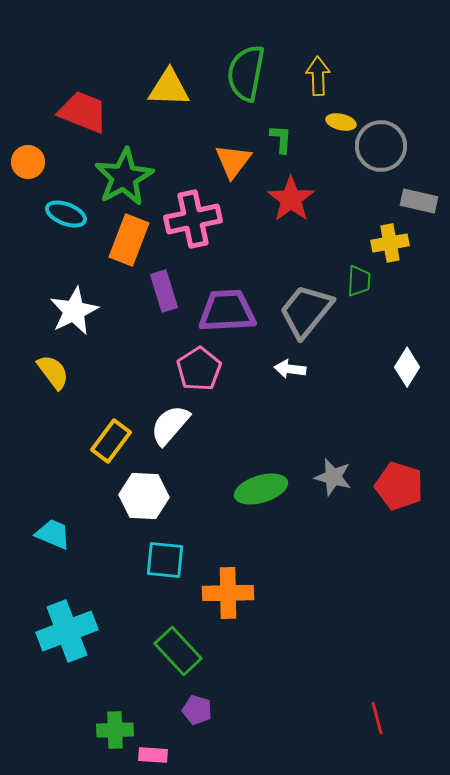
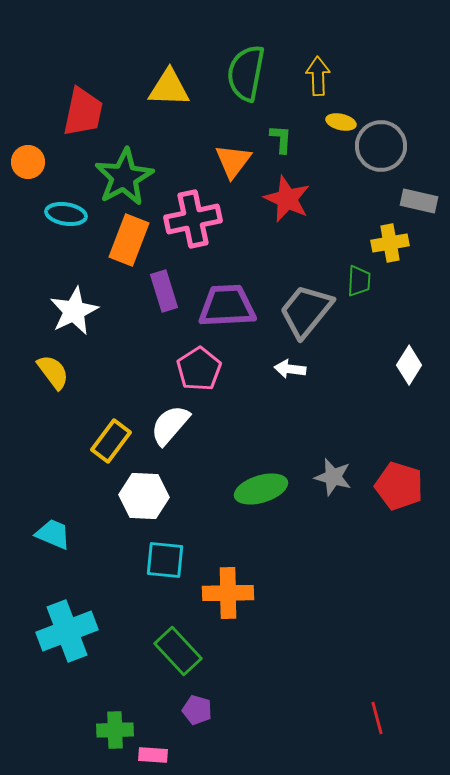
red trapezoid: rotated 80 degrees clockwise
red star: moved 4 px left; rotated 12 degrees counterclockwise
cyan ellipse: rotated 12 degrees counterclockwise
purple trapezoid: moved 5 px up
white diamond: moved 2 px right, 2 px up
